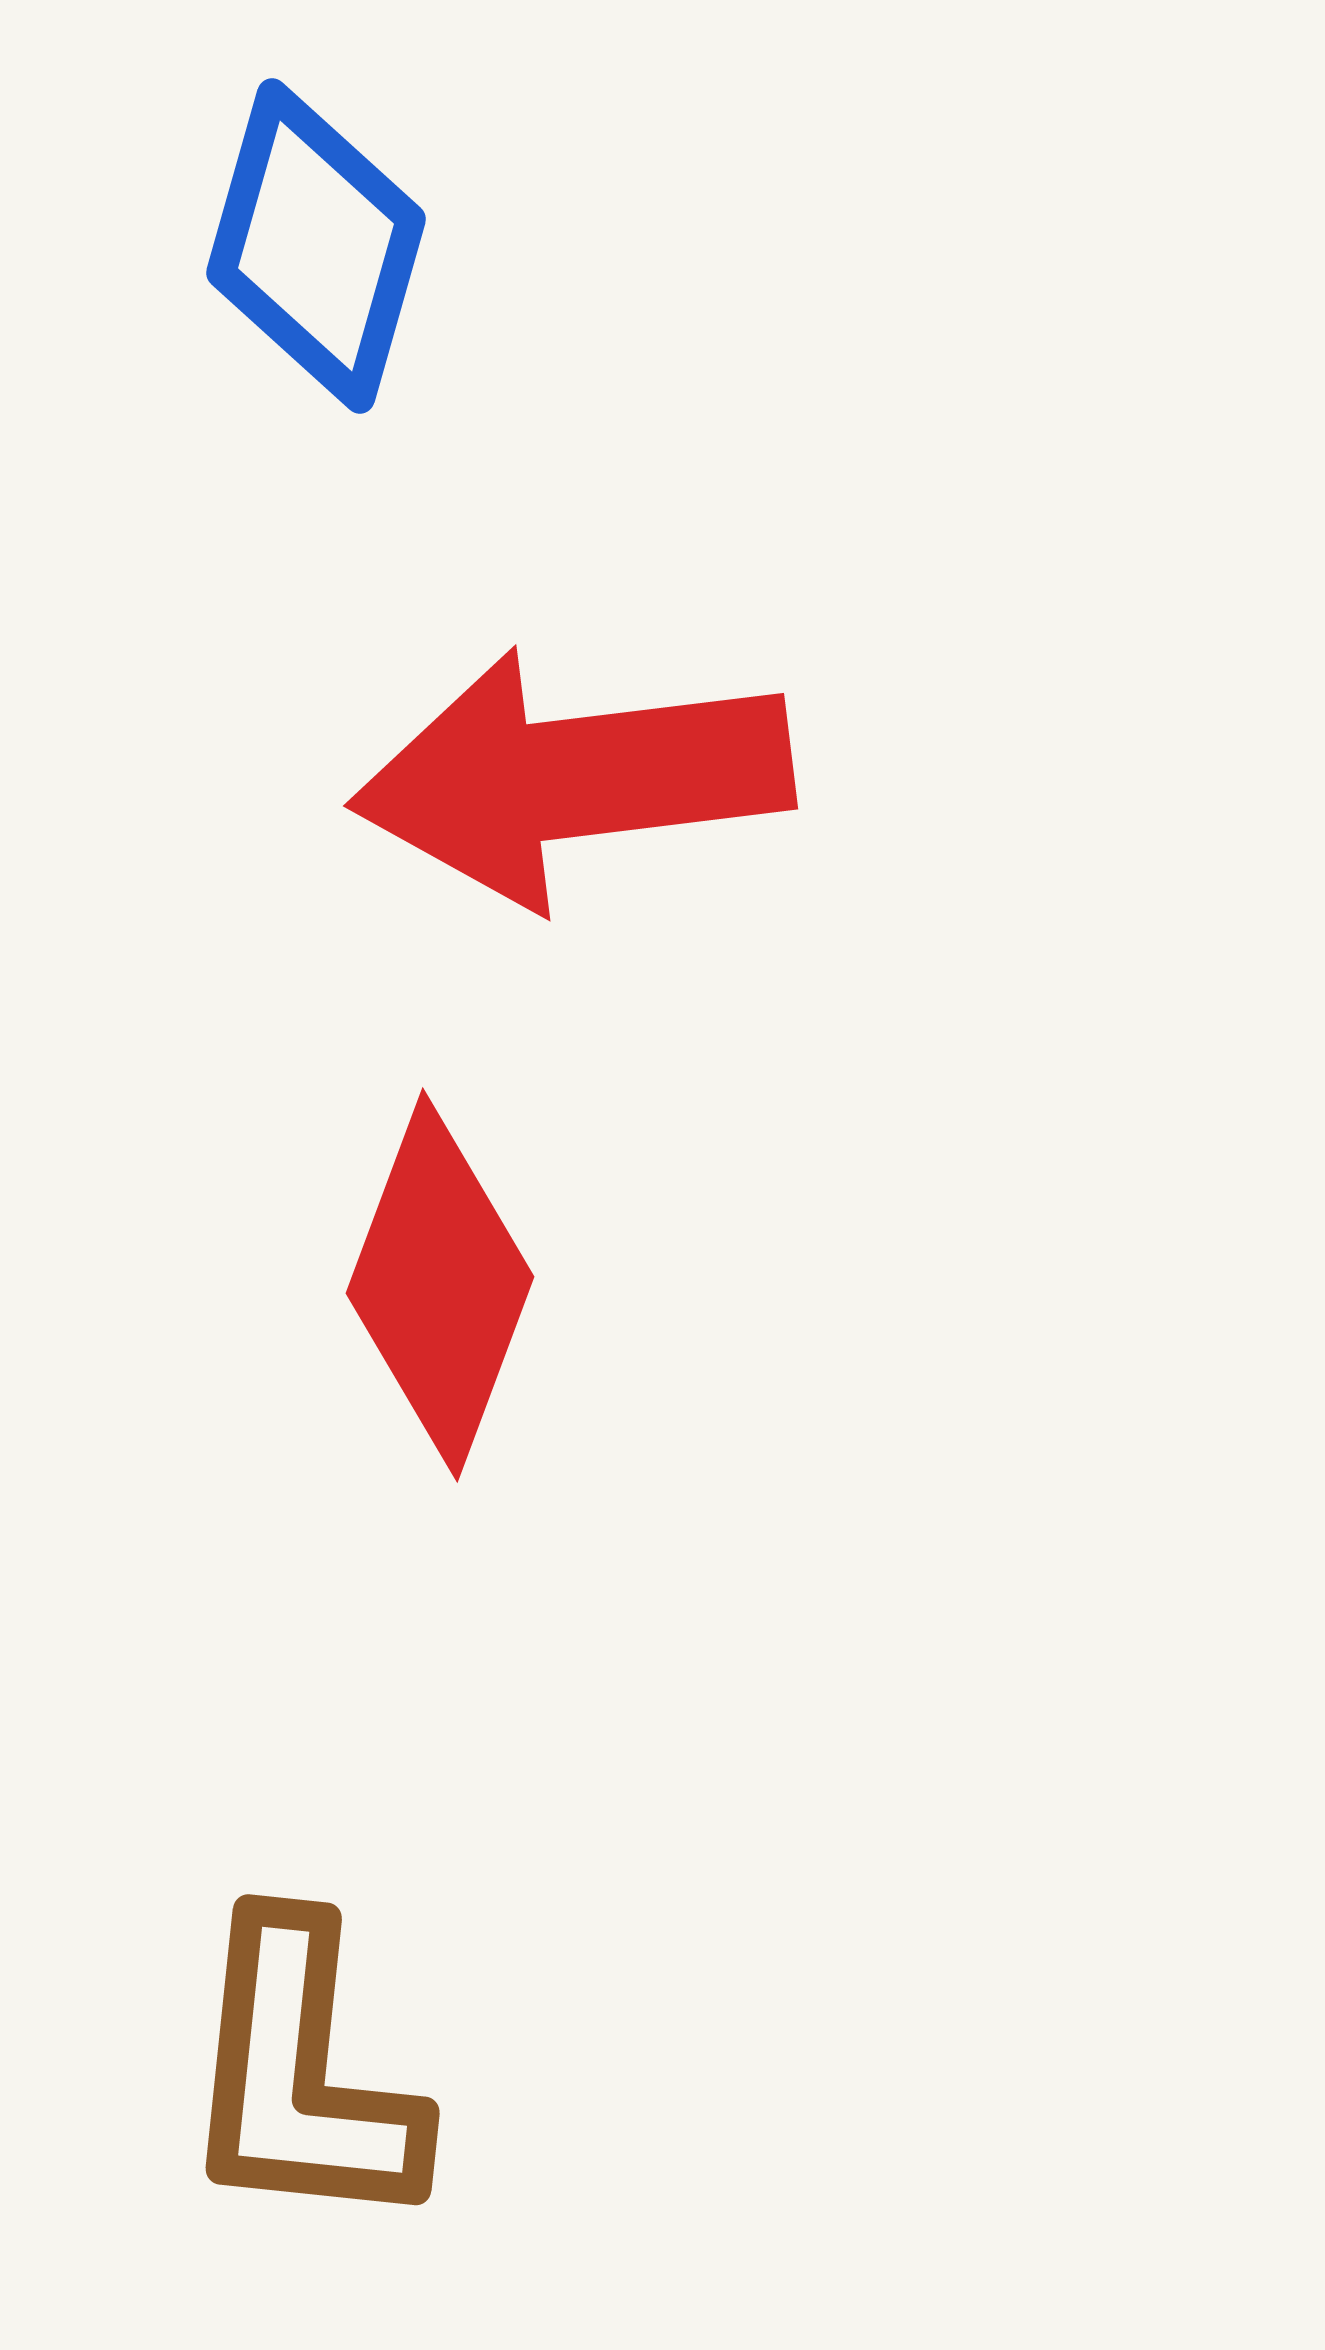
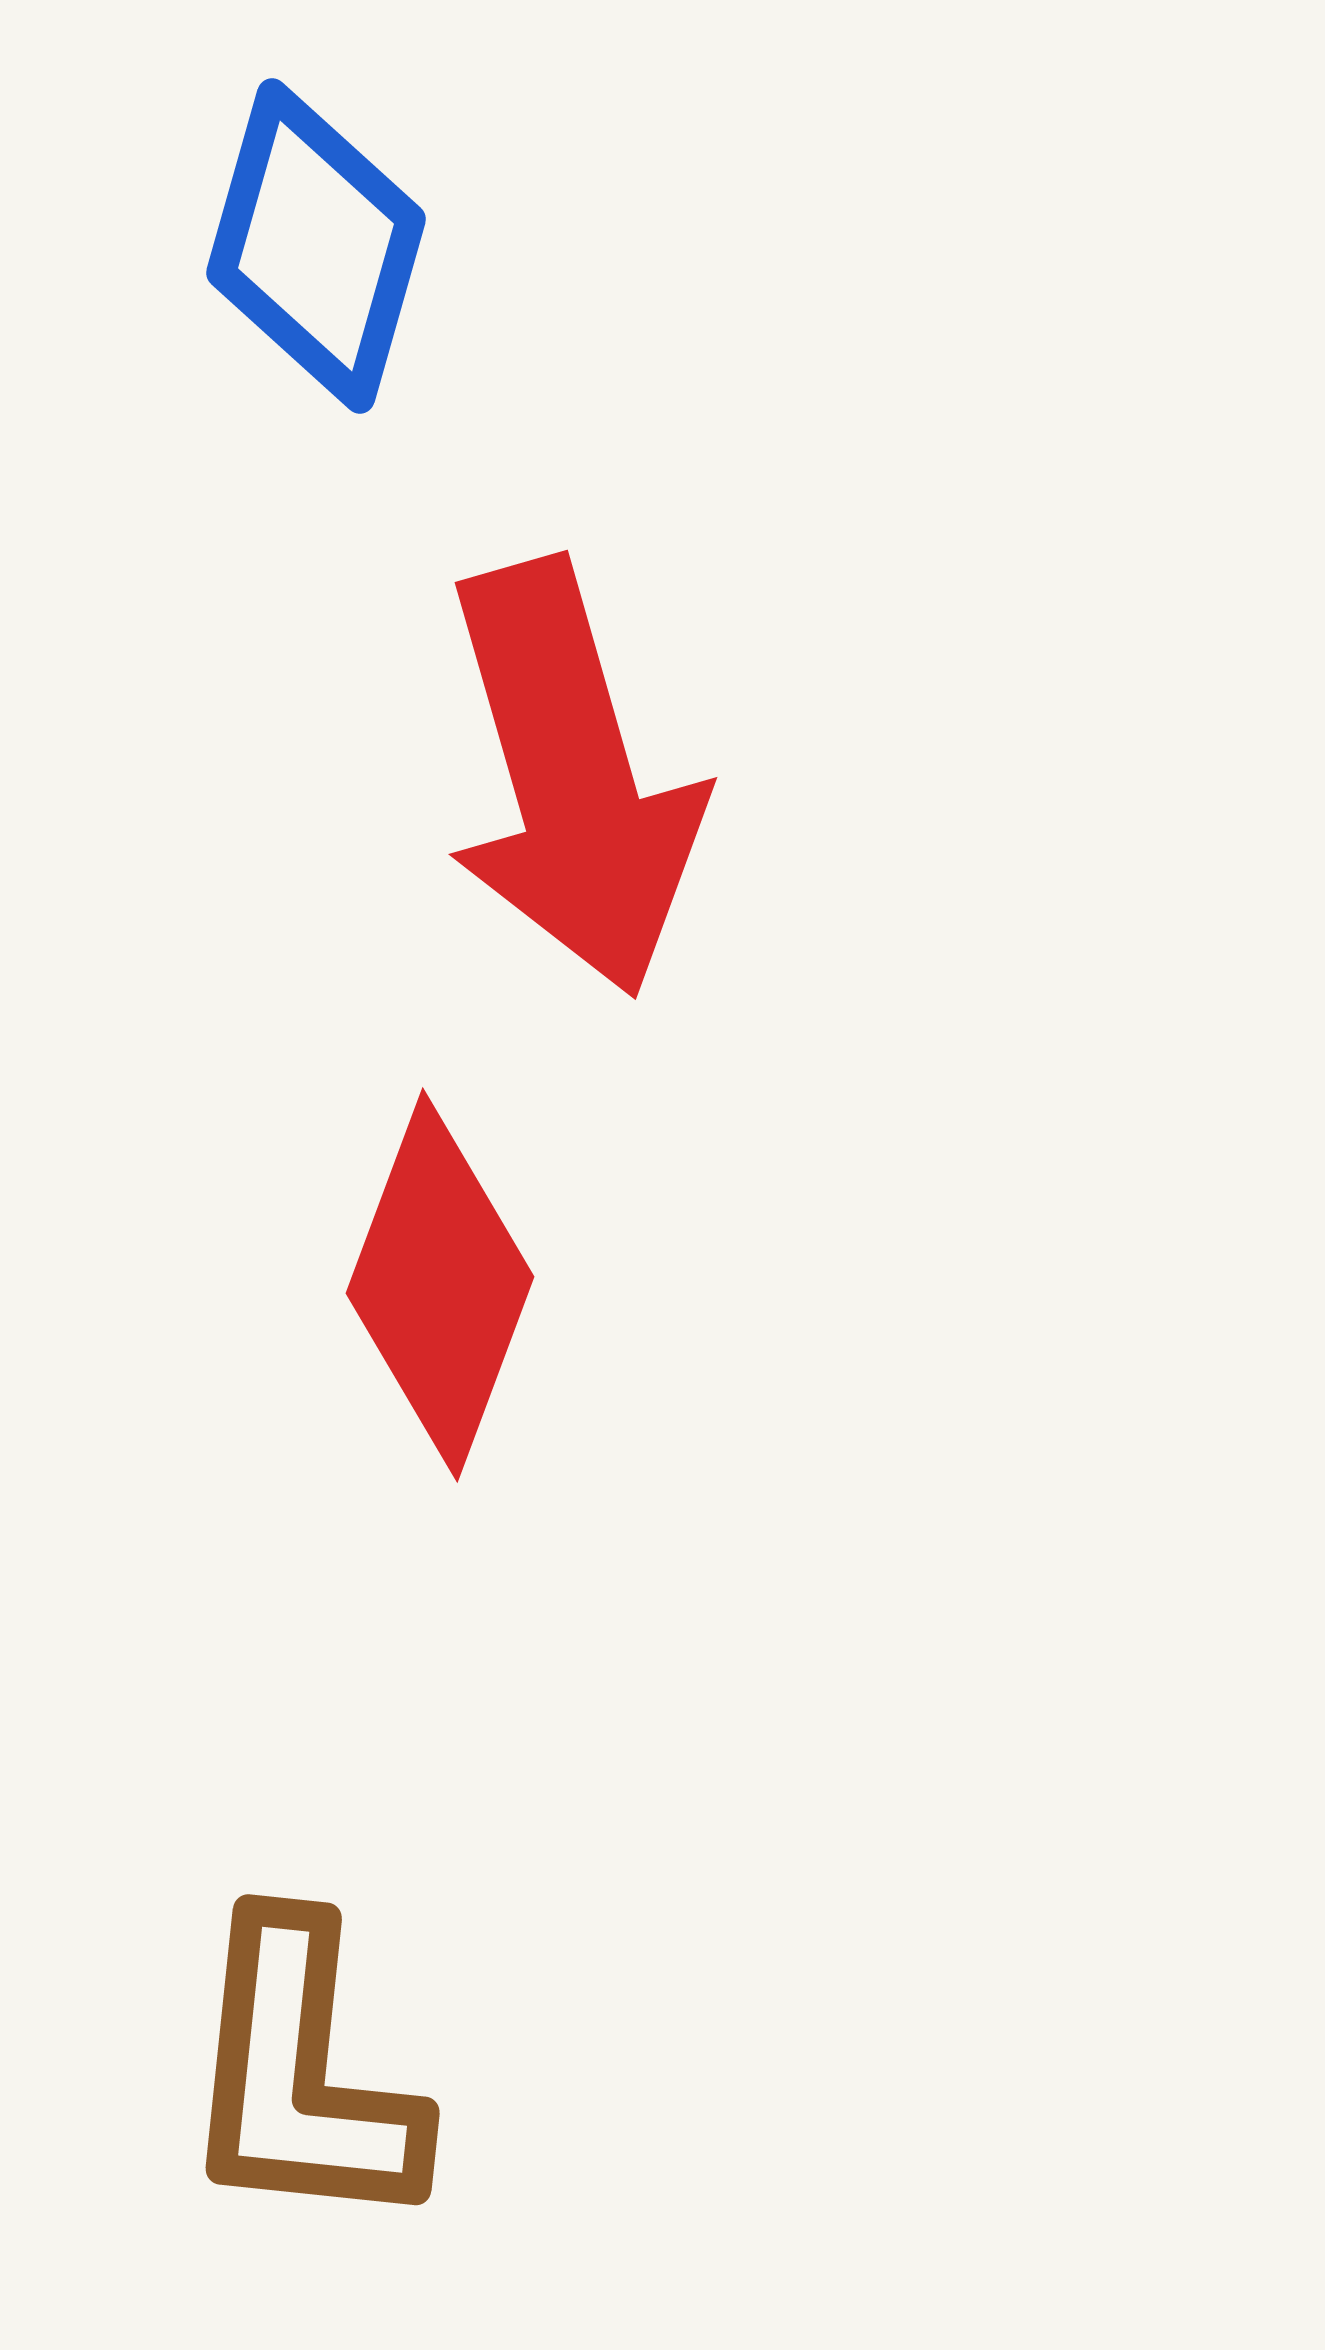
red arrow: rotated 99 degrees counterclockwise
